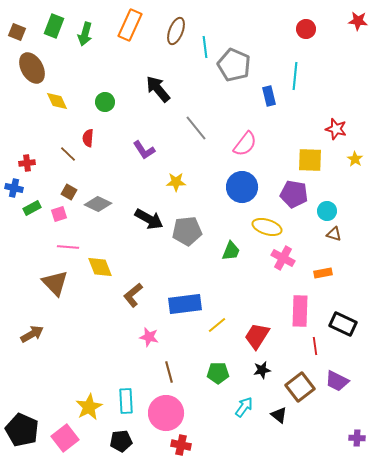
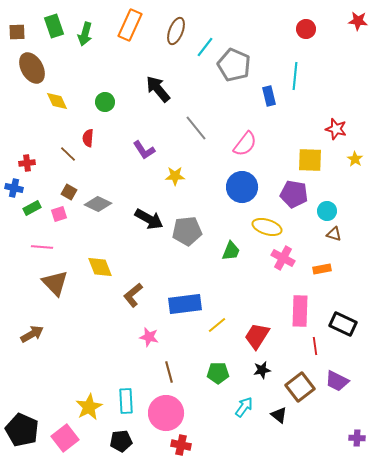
green rectangle at (54, 26): rotated 40 degrees counterclockwise
brown square at (17, 32): rotated 24 degrees counterclockwise
cyan line at (205, 47): rotated 45 degrees clockwise
yellow star at (176, 182): moved 1 px left, 6 px up
pink line at (68, 247): moved 26 px left
orange rectangle at (323, 273): moved 1 px left, 4 px up
